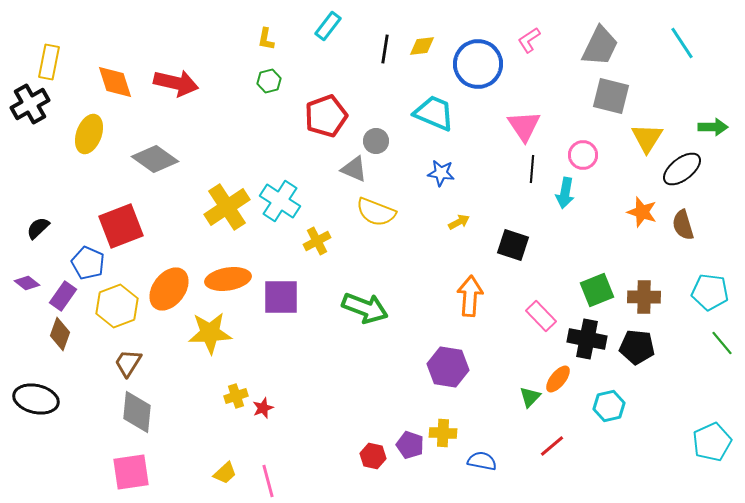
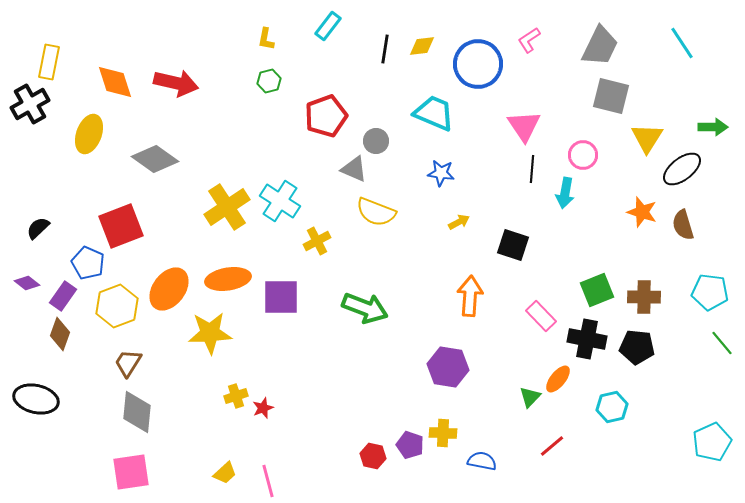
cyan hexagon at (609, 406): moved 3 px right, 1 px down
